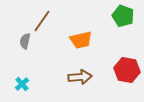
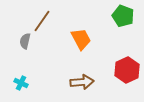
orange trapezoid: moved 1 px up; rotated 105 degrees counterclockwise
red hexagon: rotated 25 degrees clockwise
brown arrow: moved 2 px right, 5 px down
cyan cross: moved 1 px left, 1 px up; rotated 24 degrees counterclockwise
